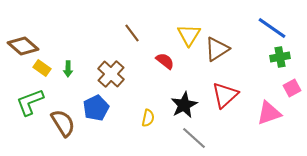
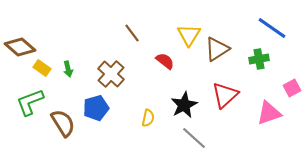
brown diamond: moved 3 px left, 1 px down
green cross: moved 21 px left, 2 px down
green arrow: rotated 14 degrees counterclockwise
blue pentagon: rotated 10 degrees clockwise
